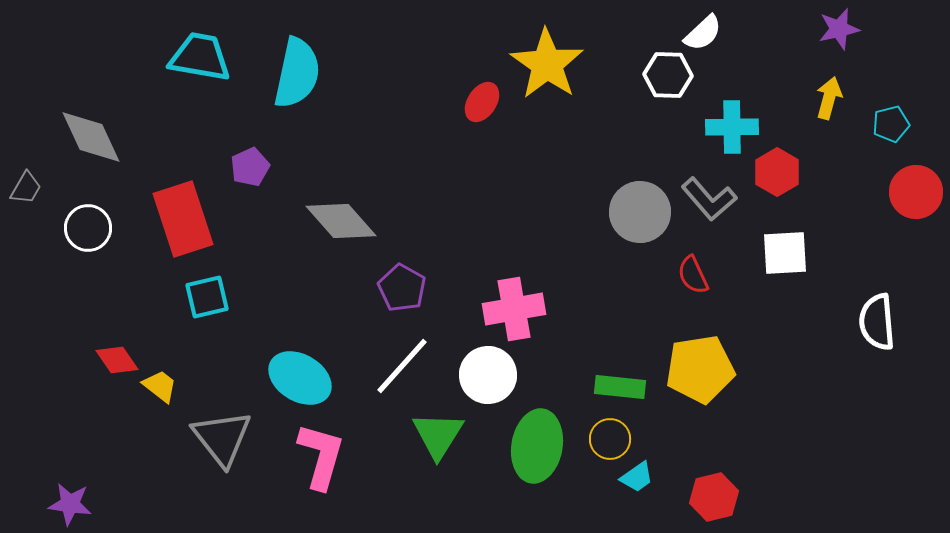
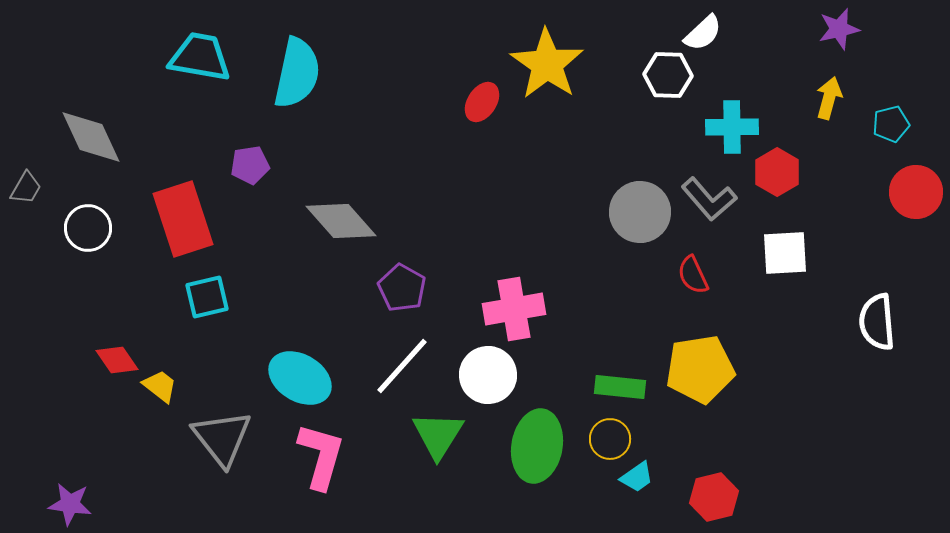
purple pentagon at (250, 167): moved 2 px up; rotated 15 degrees clockwise
